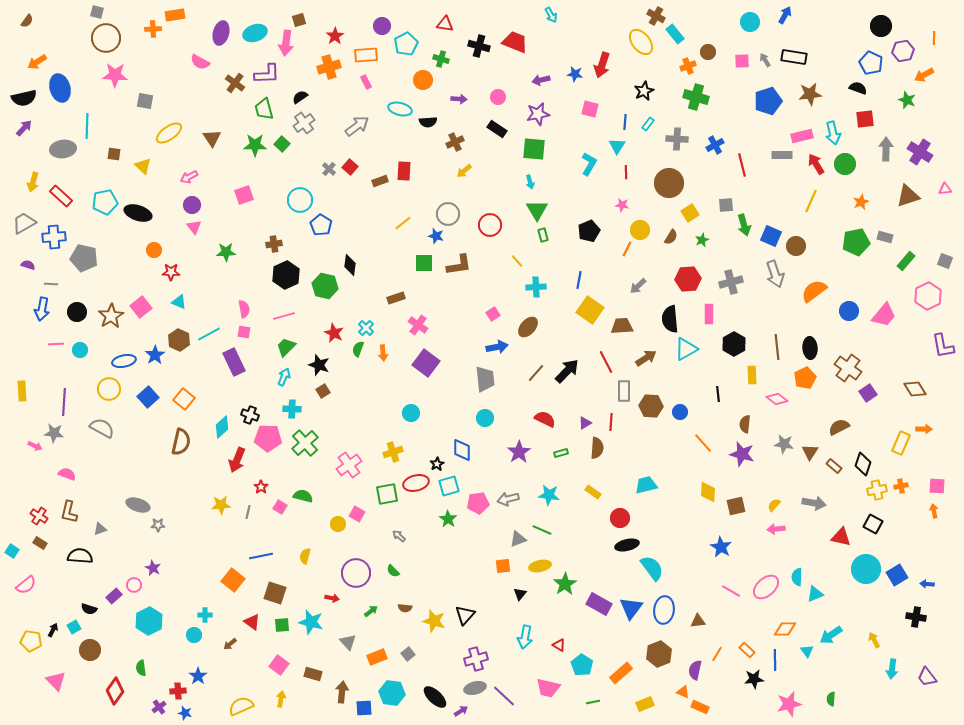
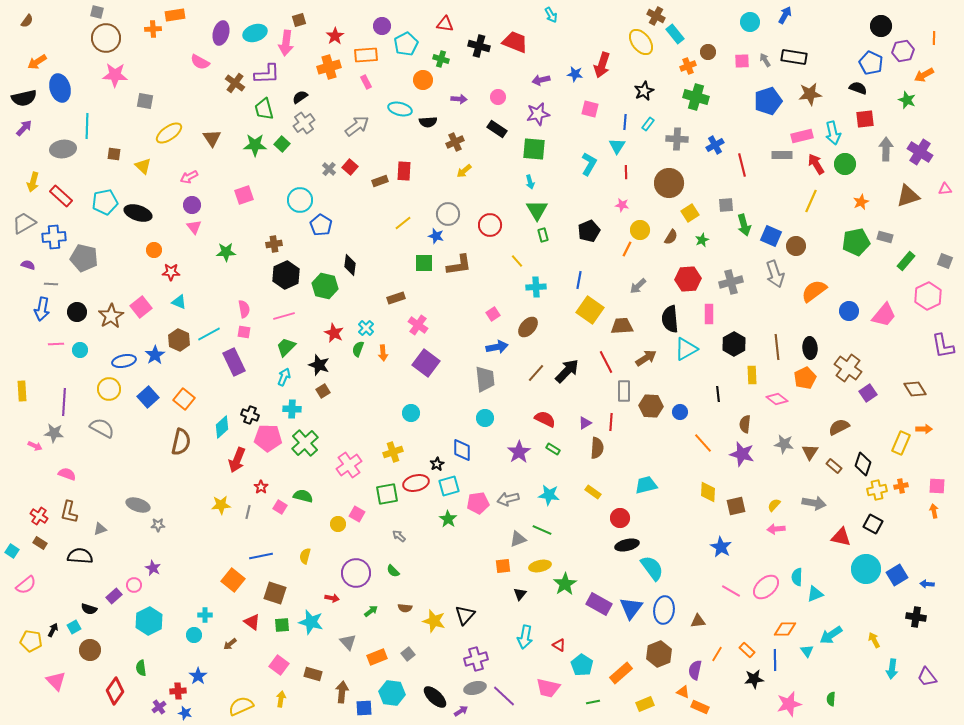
green rectangle at (561, 453): moved 8 px left, 4 px up; rotated 48 degrees clockwise
